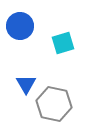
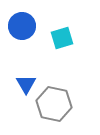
blue circle: moved 2 px right
cyan square: moved 1 px left, 5 px up
